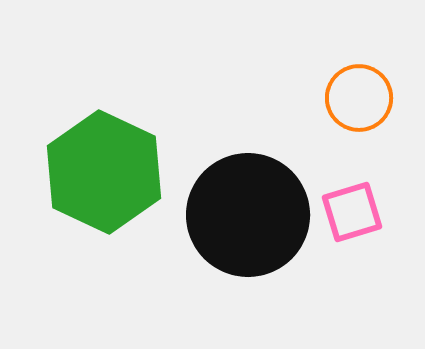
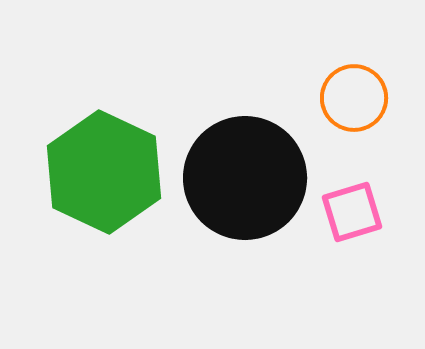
orange circle: moved 5 px left
black circle: moved 3 px left, 37 px up
